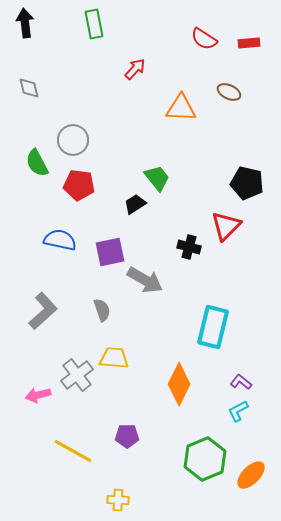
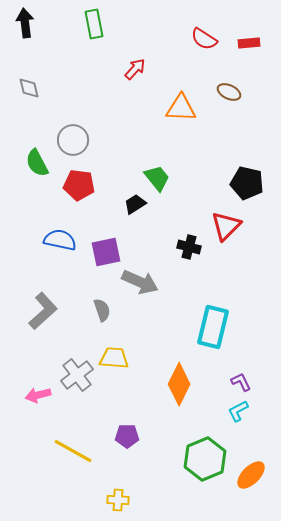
purple square: moved 4 px left
gray arrow: moved 5 px left, 2 px down; rotated 6 degrees counterclockwise
purple L-shape: rotated 25 degrees clockwise
